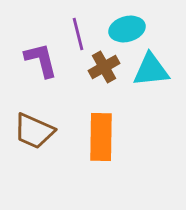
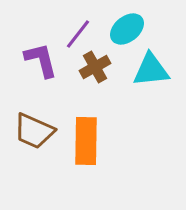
cyan ellipse: rotated 24 degrees counterclockwise
purple line: rotated 52 degrees clockwise
brown cross: moved 9 px left
orange rectangle: moved 15 px left, 4 px down
